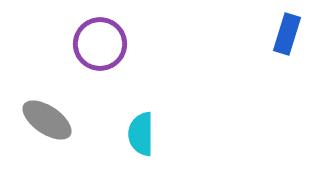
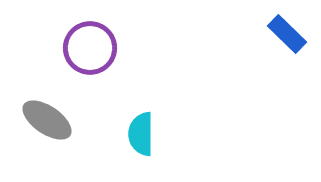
blue rectangle: rotated 63 degrees counterclockwise
purple circle: moved 10 px left, 4 px down
